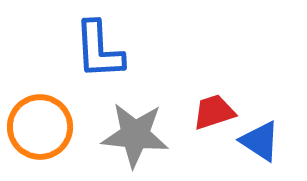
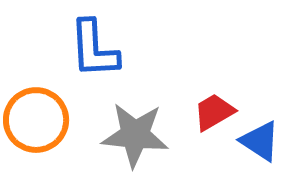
blue L-shape: moved 5 px left, 1 px up
red trapezoid: rotated 12 degrees counterclockwise
orange circle: moved 4 px left, 7 px up
